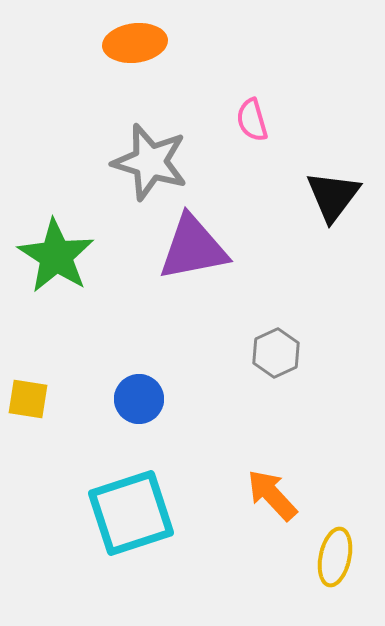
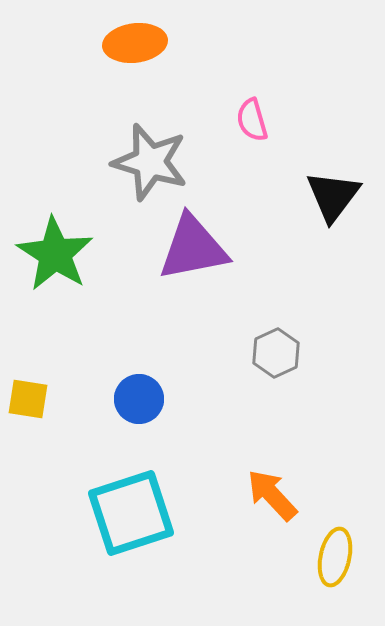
green star: moved 1 px left, 2 px up
